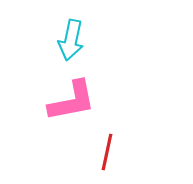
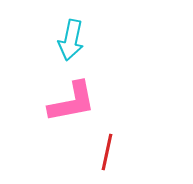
pink L-shape: moved 1 px down
